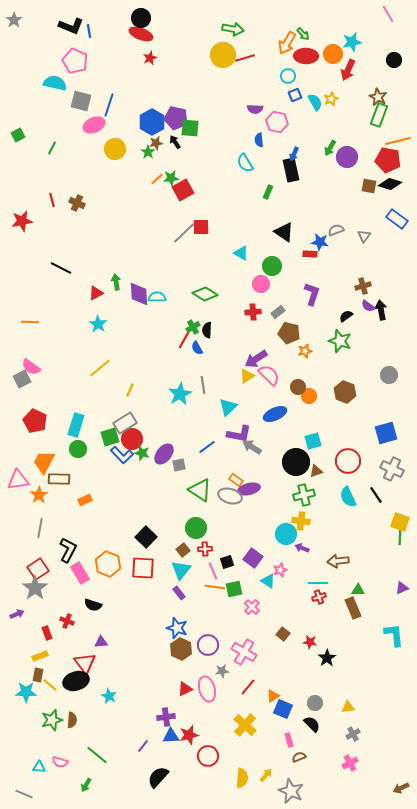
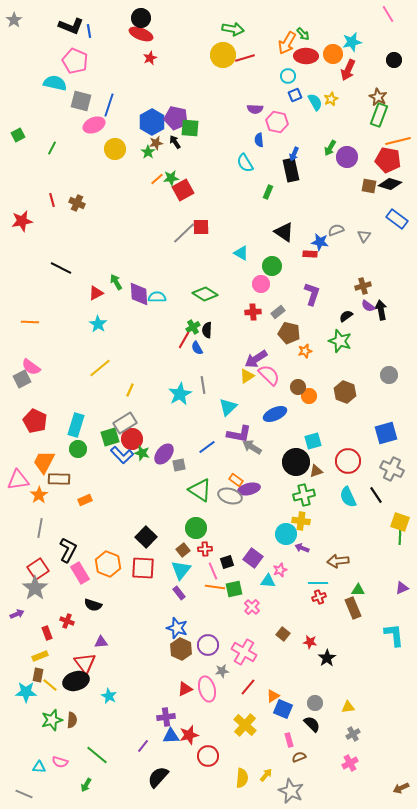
green arrow at (116, 282): rotated 21 degrees counterclockwise
cyan triangle at (268, 581): rotated 28 degrees counterclockwise
